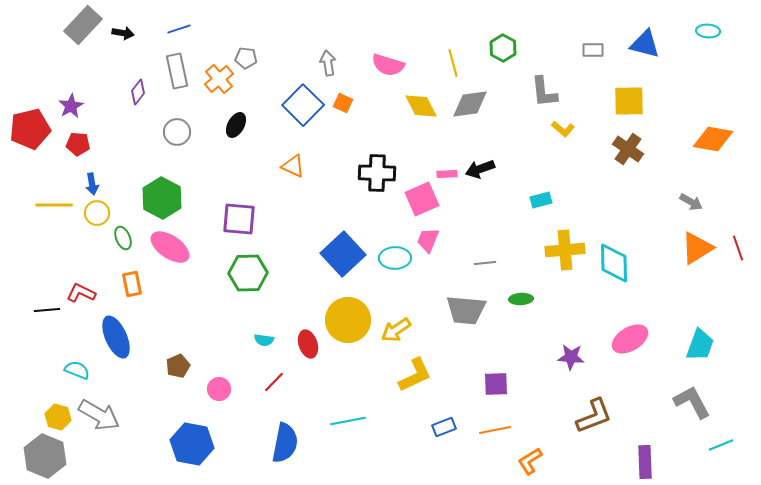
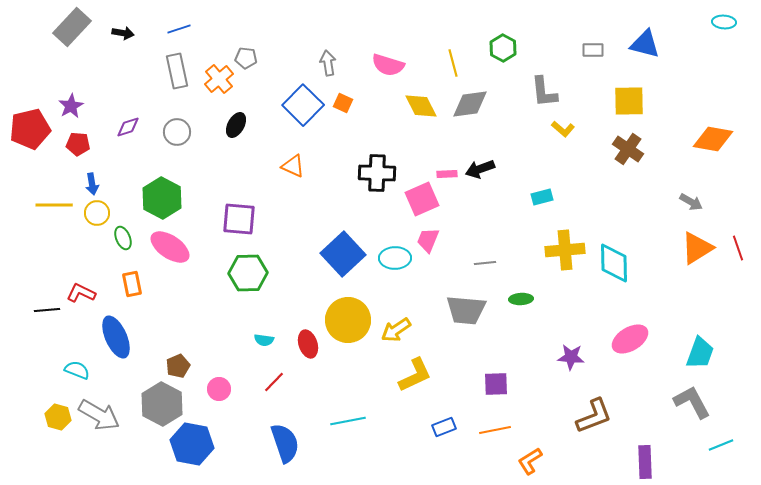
gray rectangle at (83, 25): moved 11 px left, 2 px down
cyan ellipse at (708, 31): moved 16 px right, 9 px up
purple diamond at (138, 92): moved 10 px left, 35 px down; rotated 35 degrees clockwise
cyan rectangle at (541, 200): moved 1 px right, 3 px up
cyan trapezoid at (700, 345): moved 8 px down
blue semicircle at (285, 443): rotated 30 degrees counterclockwise
gray hexagon at (45, 456): moved 117 px right, 52 px up; rotated 6 degrees clockwise
